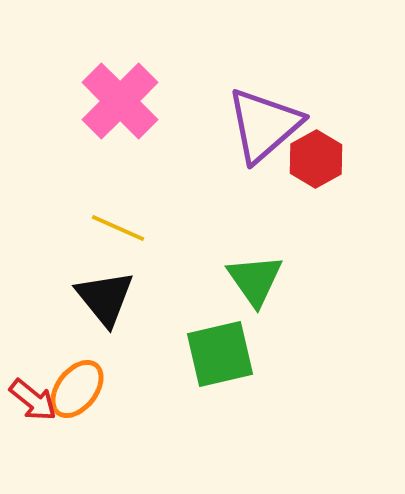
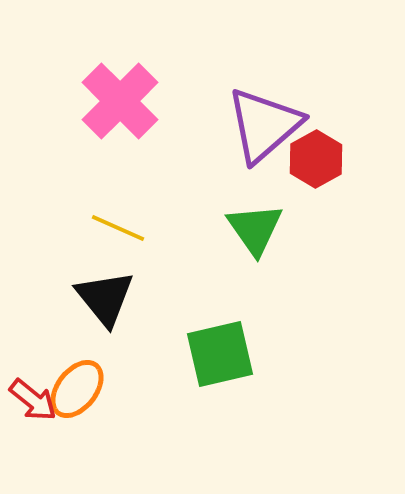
green triangle: moved 51 px up
